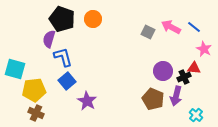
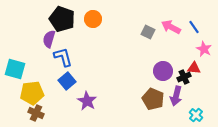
blue line: rotated 16 degrees clockwise
yellow pentagon: moved 2 px left, 3 px down
